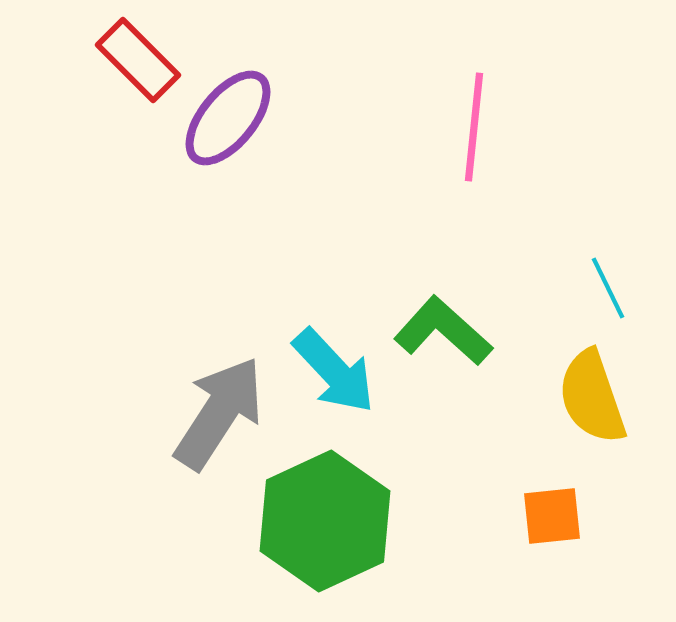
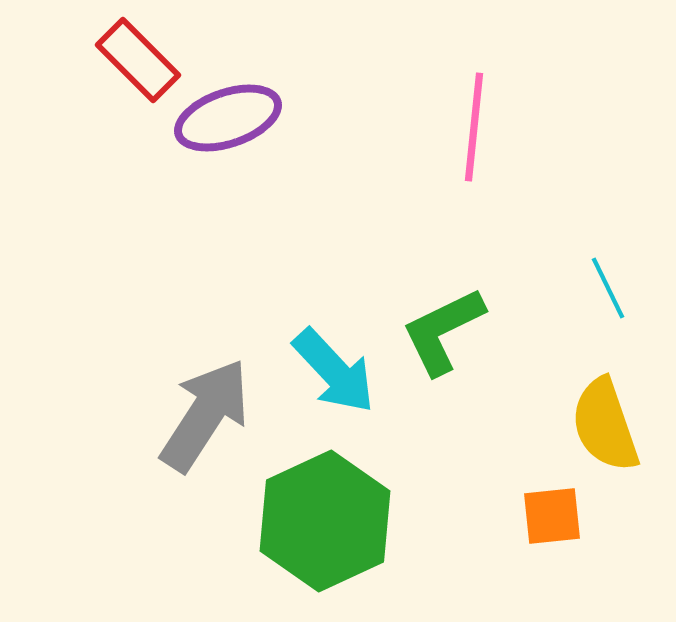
purple ellipse: rotated 32 degrees clockwise
green L-shape: rotated 68 degrees counterclockwise
yellow semicircle: moved 13 px right, 28 px down
gray arrow: moved 14 px left, 2 px down
